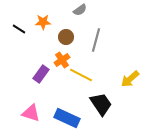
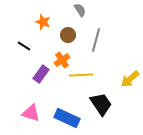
gray semicircle: rotated 88 degrees counterclockwise
orange star: rotated 21 degrees clockwise
black line: moved 5 px right, 17 px down
brown circle: moved 2 px right, 2 px up
yellow line: rotated 30 degrees counterclockwise
